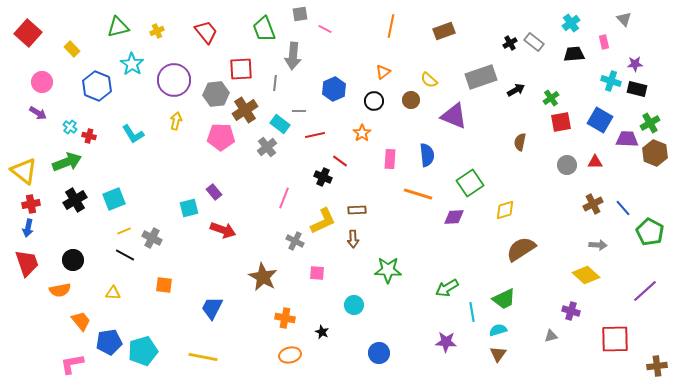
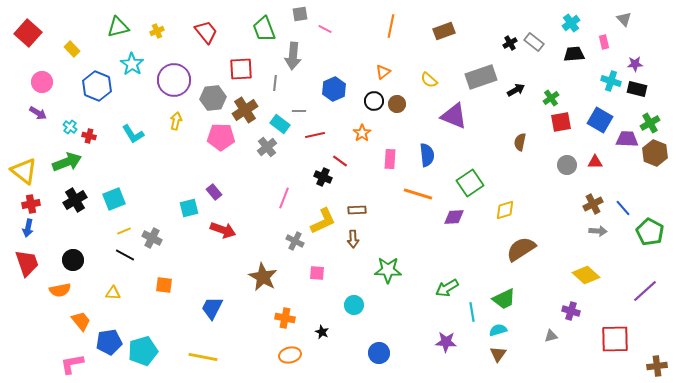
gray hexagon at (216, 94): moved 3 px left, 4 px down
brown circle at (411, 100): moved 14 px left, 4 px down
gray arrow at (598, 245): moved 14 px up
